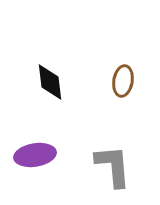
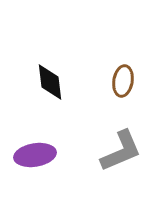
gray L-shape: moved 8 px right, 15 px up; rotated 72 degrees clockwise
